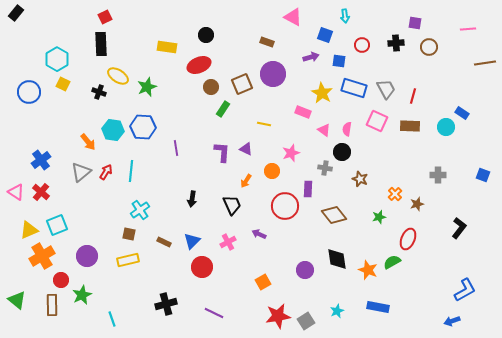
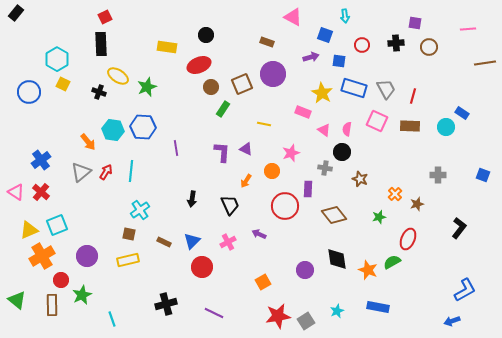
black trapezoid at (232, 205): moved 2 px left
